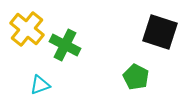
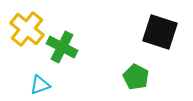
green cross: moved 3 px left, 2 px down
